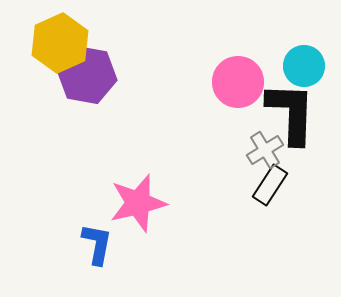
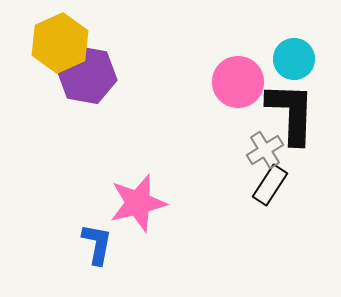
cyan circle: moved 10 px left, 7 px up
